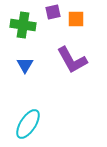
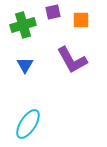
orange square: moved 5 px right, 1 px down
green cross: rotated 25 degrees counterclockwise
